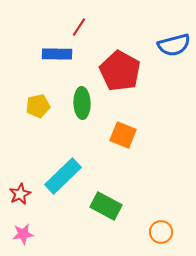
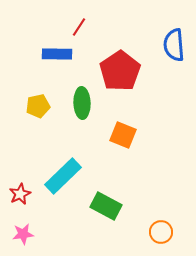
blue semicircle: rotated 100 degrees clockwise
red pentagon: rotated 9 degrees clockwise
